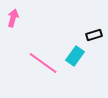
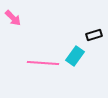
pink arrow: rotated 120 degrees clockwise
pink line: rotated 32 degrees counterclockwise
